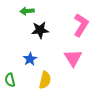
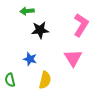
blue star: rotated 24 degrees counterclockwise
